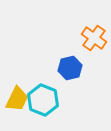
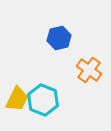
orange cross: moved 5 px left, 32 px down
blue hexagon: moved 11 px left, 30 px up
